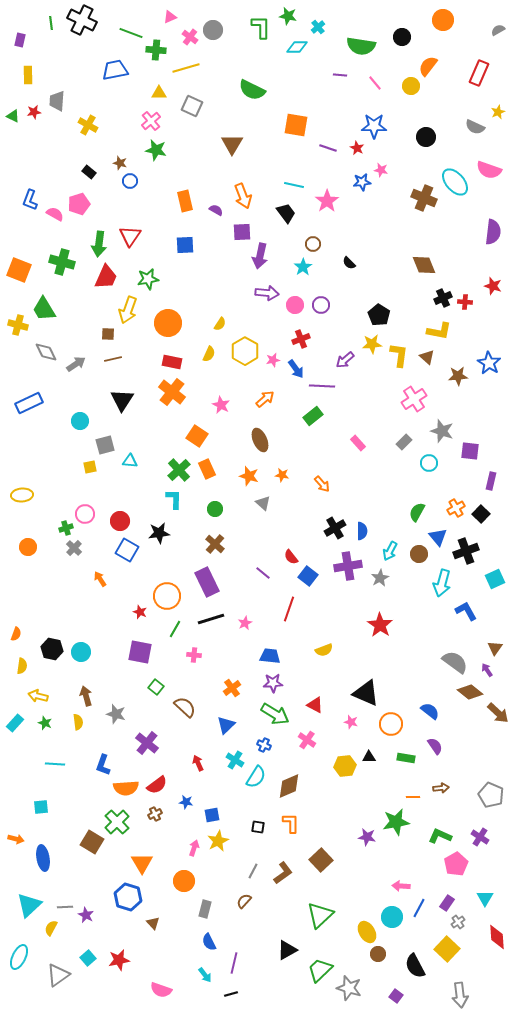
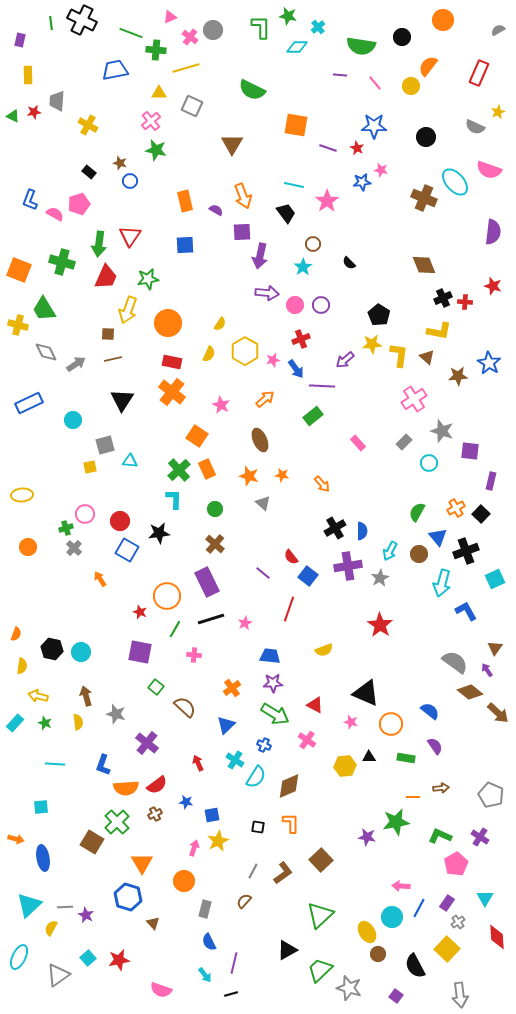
cyan circle at (80, 421): moved 7 px left, 1 px up
